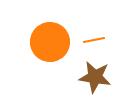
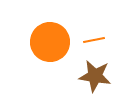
brown star: moved 1 px up
